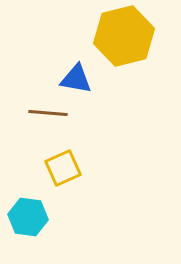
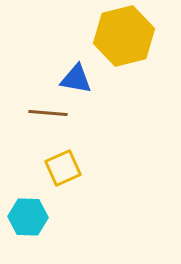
cyan hexagon: rotated 6 degrees counterclockwise
